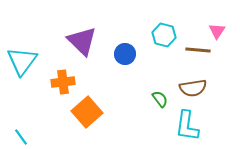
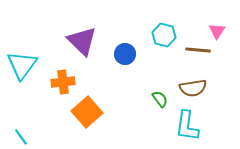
cyan triangle: moved 4 px down
